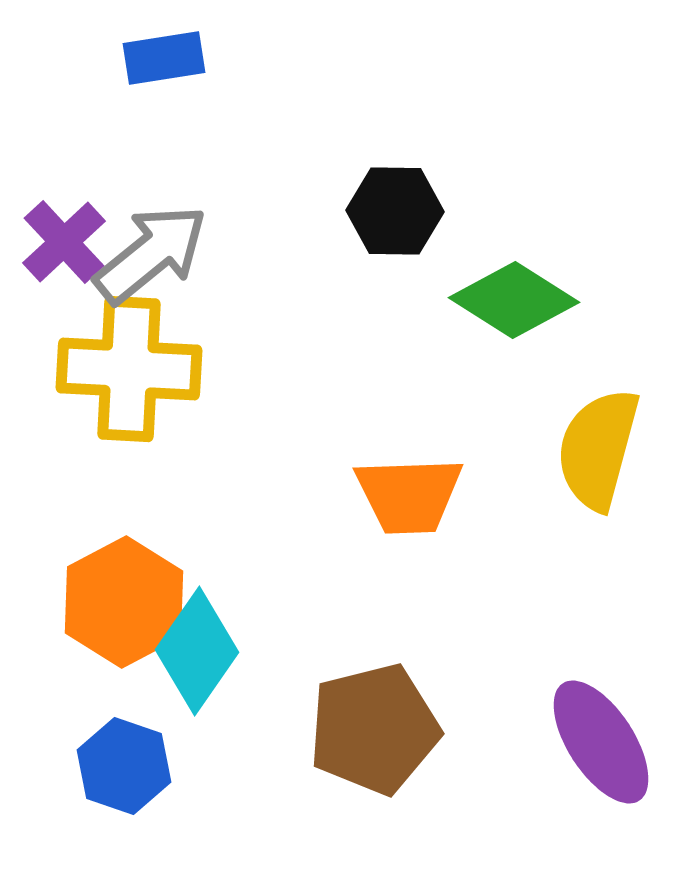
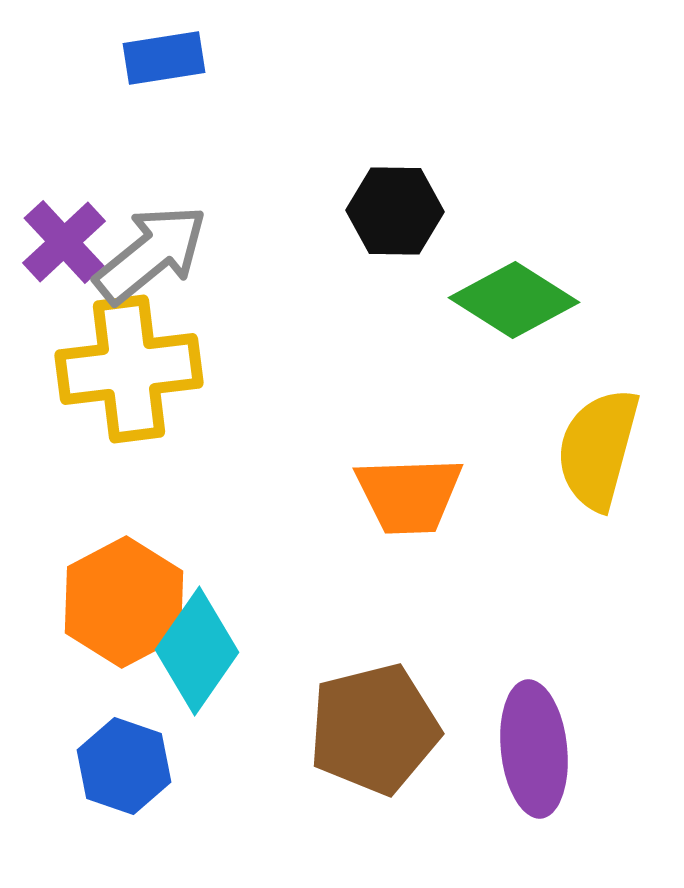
yellow cross: rotated 10 degrees counterclockwise
purple ellipse: moved 67 px left, 7 px down; rotated 27 degrees clockwise
